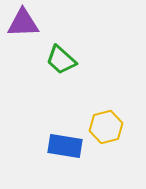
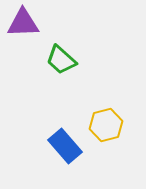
yellow hexagon: moved 2 px up
blue rectangle: rotated 40 degrees clockwise
